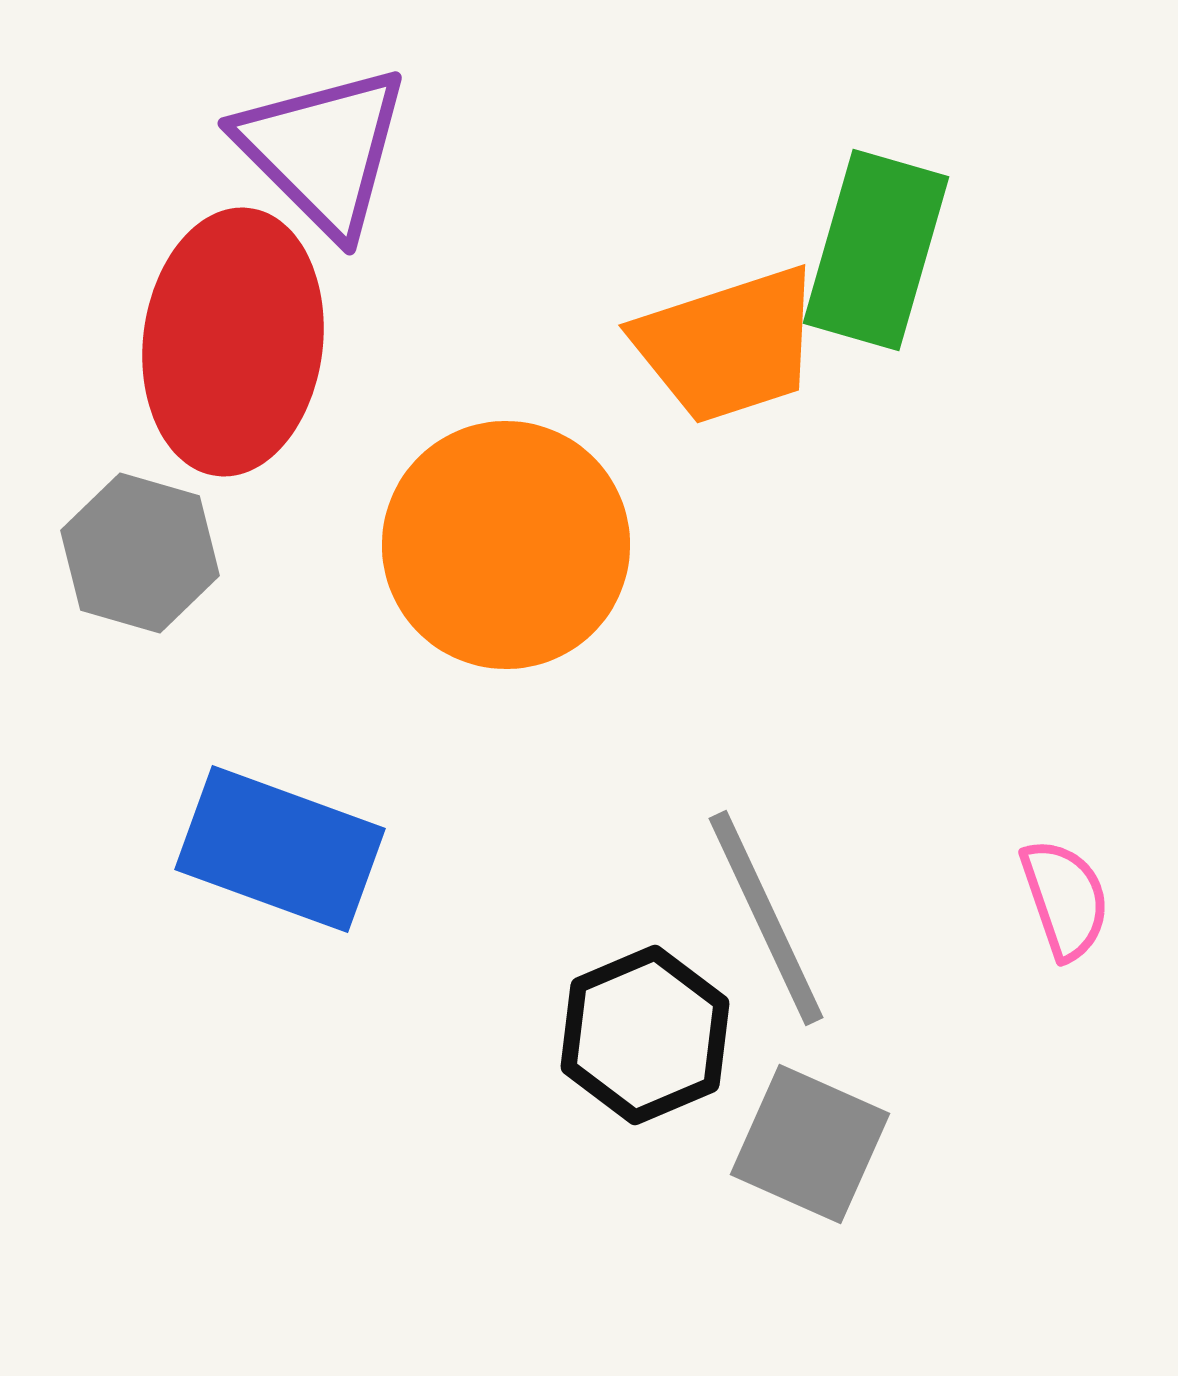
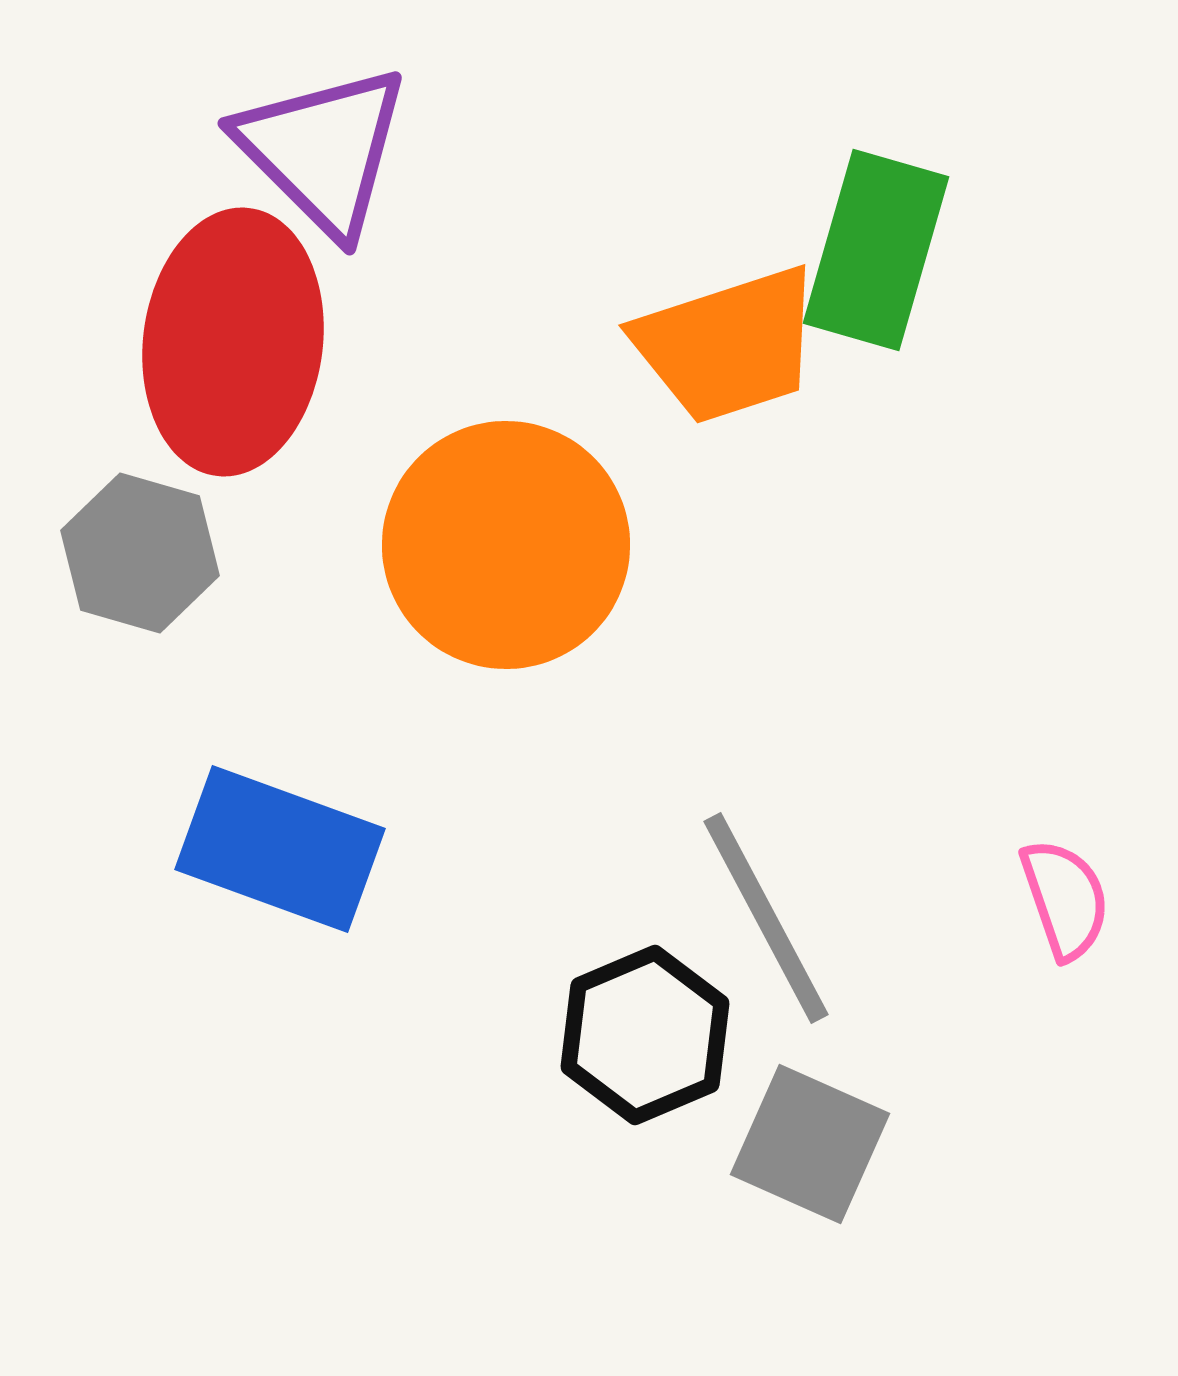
gray line: rotated 3 degrees counterclockwise
